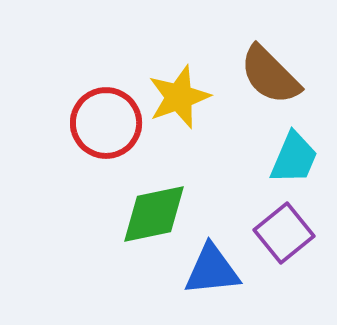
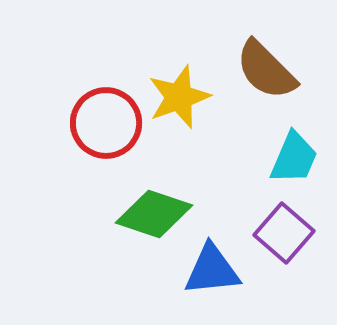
brown semicircle: moved 4 px left, 5 px up
green diamond: rotated 30 degrees clockwise
purple square: rotated 10 degrees counterclockwise
